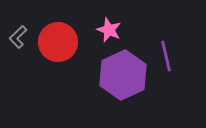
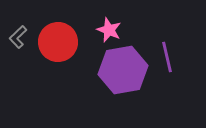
purple line: moved 1 px right, 1 px down
purple hexagon: moved 5 px up; rotated 15 degrees clockwise
